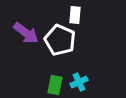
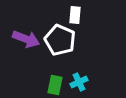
purple arrow: moved 6 px down; rotated 16 degrees counterclockwise
